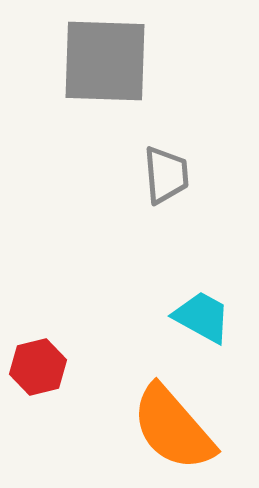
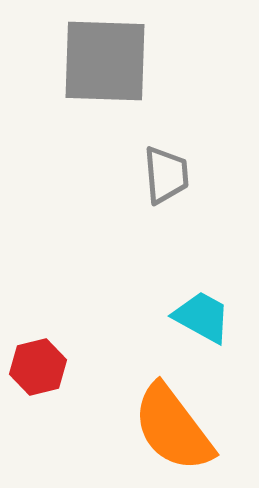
orange semicircle: rotated 4 degrees clockwise
